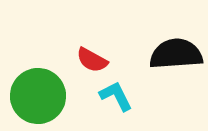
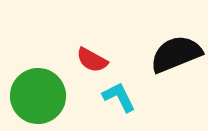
black semicircle: rotated 18 degrees counterclockwise
cyan L-shape: moved 3 px right, 1 px down
